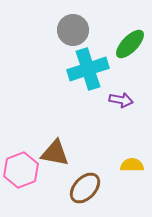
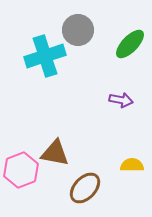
gray circle: moved 5 px right
cyan cross: moved 43 px left, 13 px up
